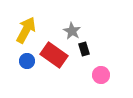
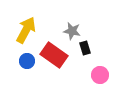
gray star: rotated 18 degrees counterclockwise
black rectangle: moved 1 px right, 1 px up
pink circle: moved 1 px left
